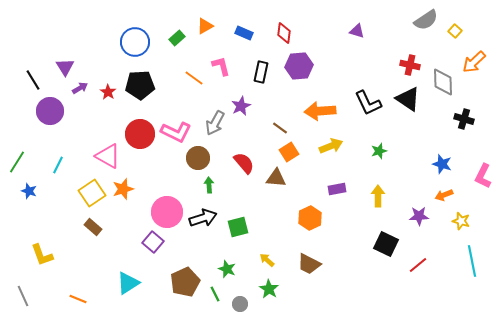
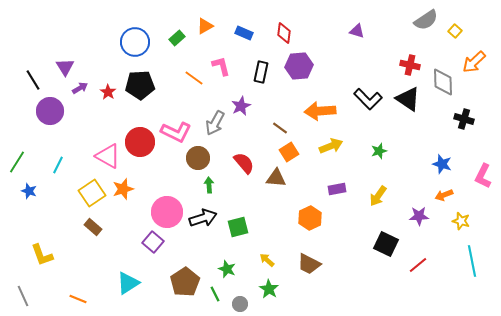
black L-shape at (368, 103): moved 4 px up; rotated 20 degrees counterclockwise
red circle at (140, 134): moved 8 px down
yellow arrow at (378, 196): rotated 145 degrees counterclockwise
brown pentagon at (185, 282): rotated 8 degrees counterclockwise
